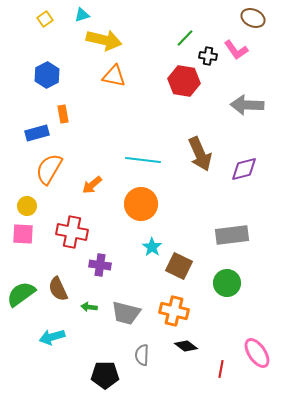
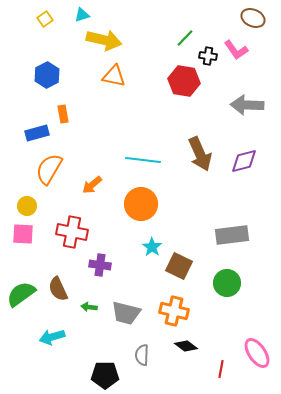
purple diamond: moved 8 px up
